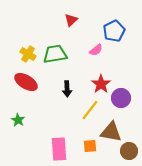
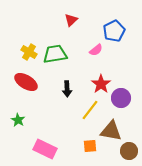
yellow cross: moved 1 px right, 2 px up
brown triangle: moved 1 px up
pink rectangle: moved 14 px left; rotated 60 degrees counterclockwise
